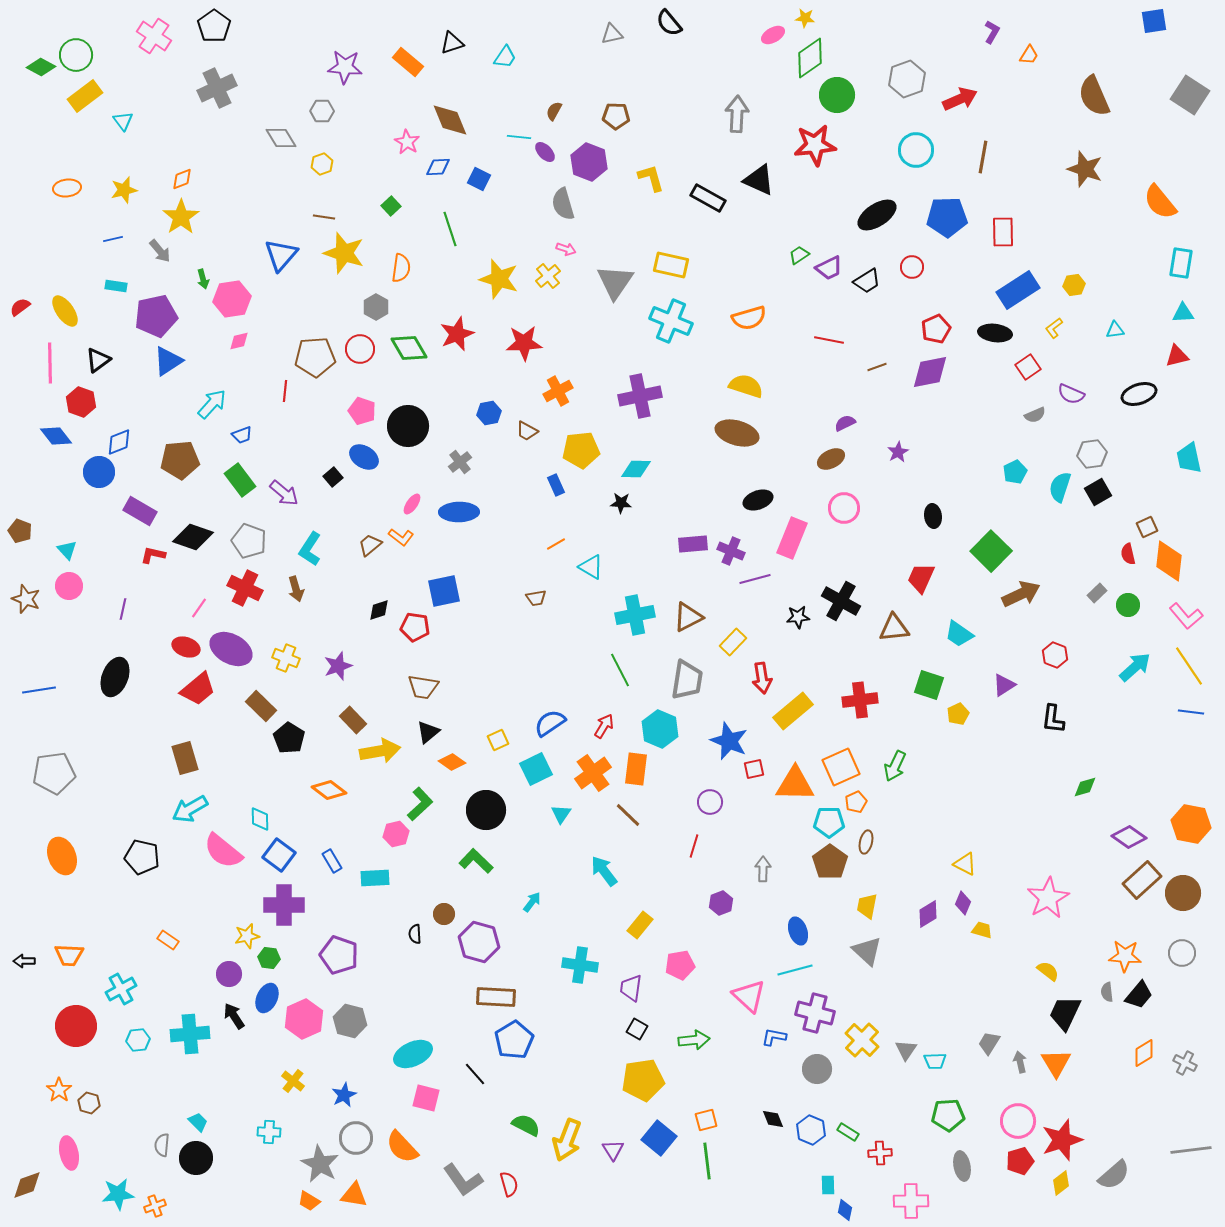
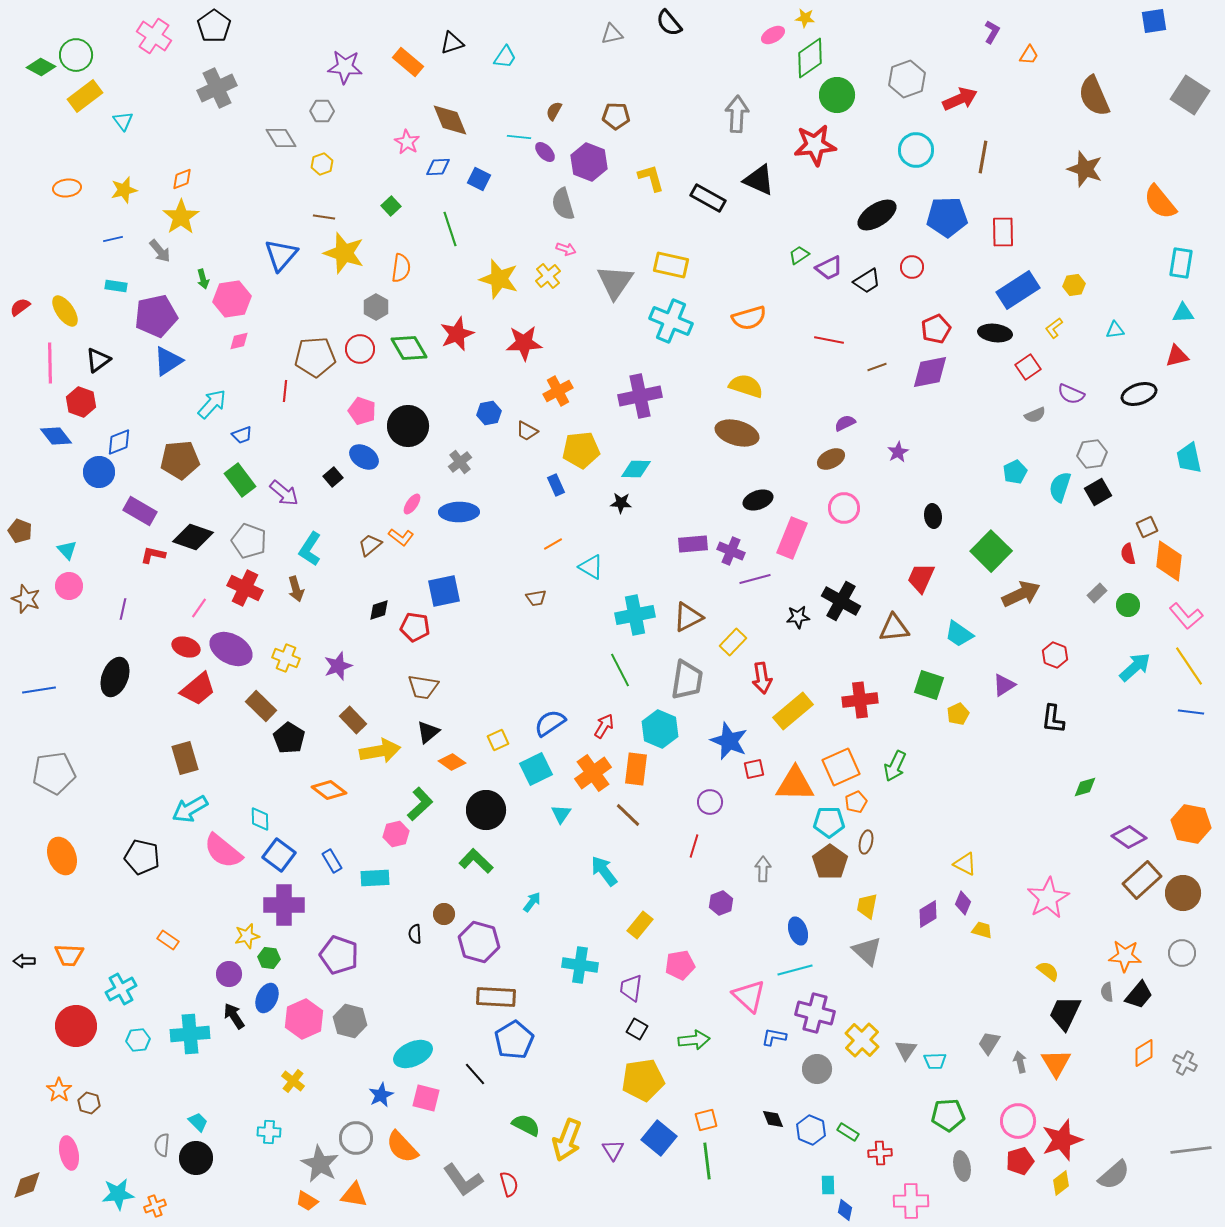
orange line at (556, 544): moved 3 px left
blue star at (344, 1095): moved 37 px right
orange trapezoid at (309, 1201): moved 2 px left
